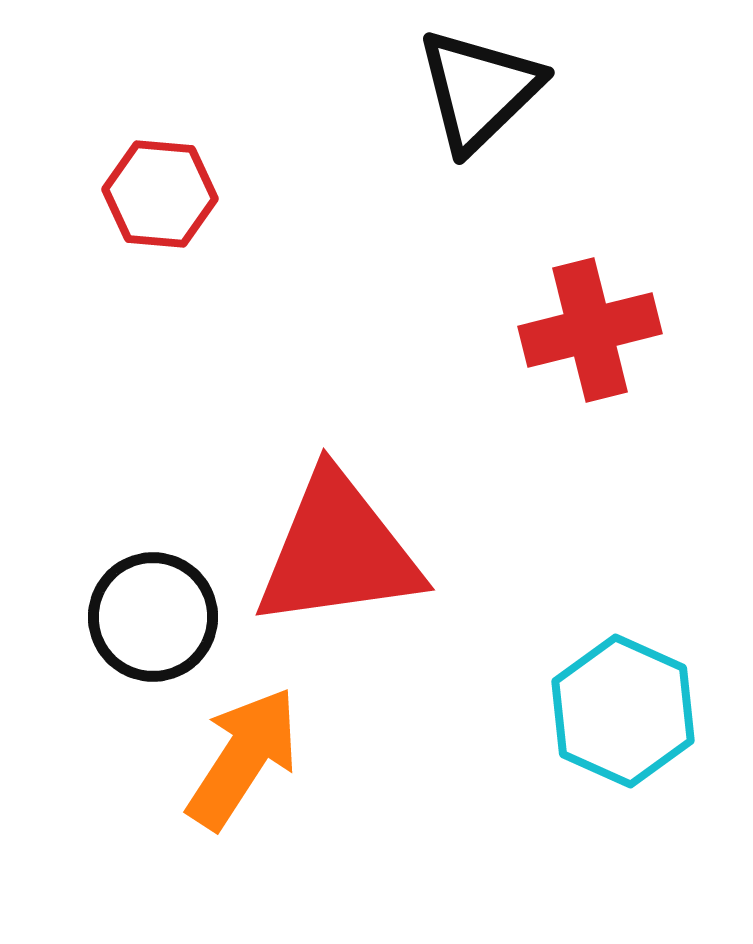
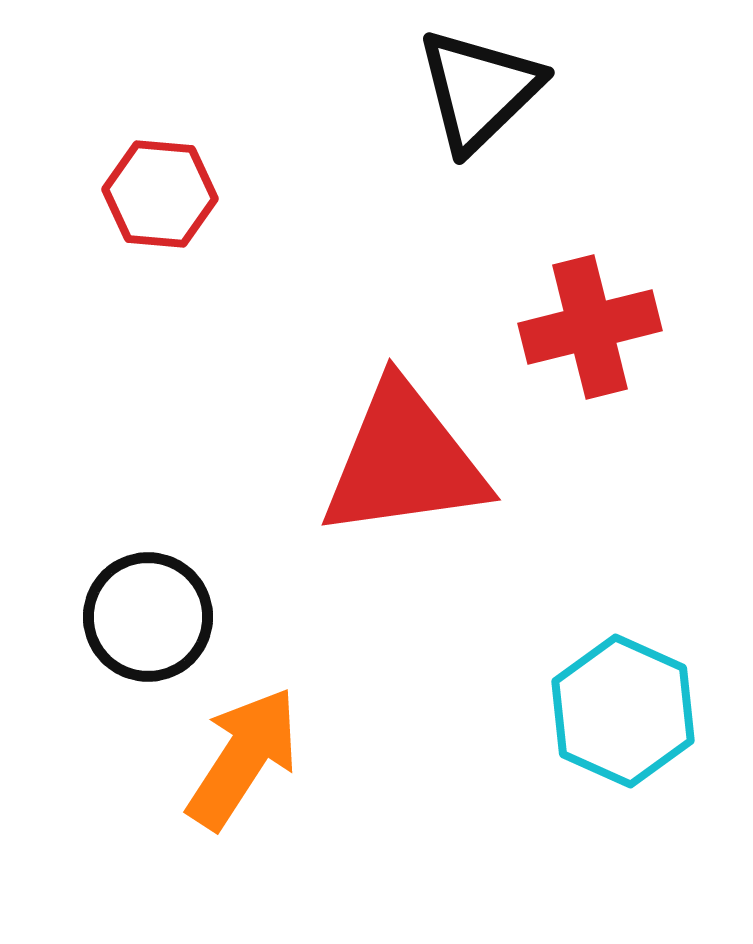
red cross: moved 3 px up
red triangle: moved 66 px right, 90 px up
black circle: moved 5 px left
